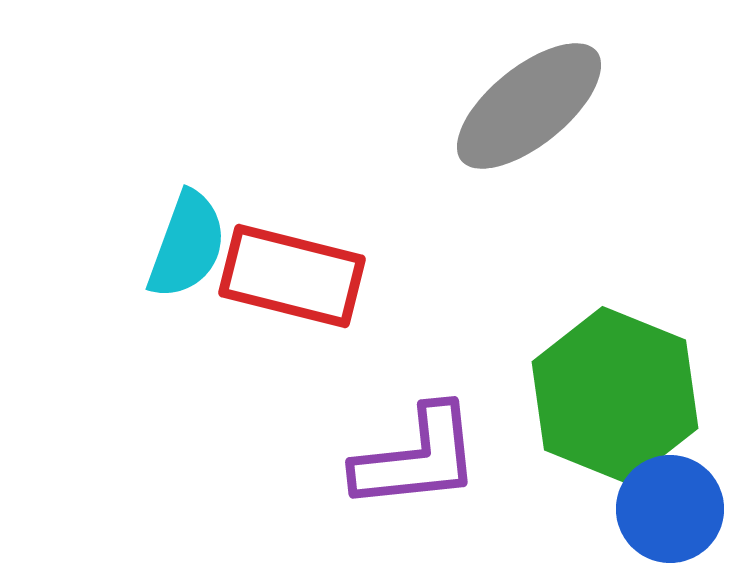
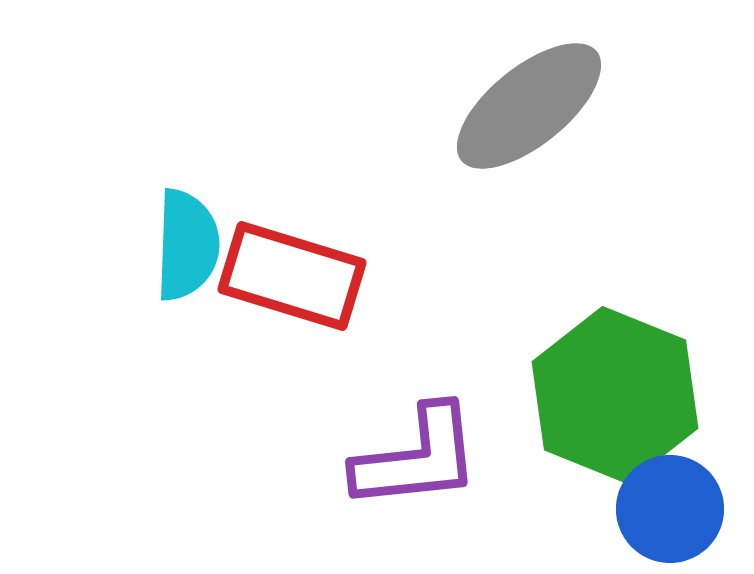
cyan semicircle: rotated 18 degrees counterclockwise
red rectangle: rotated 3 degrees clockwise
